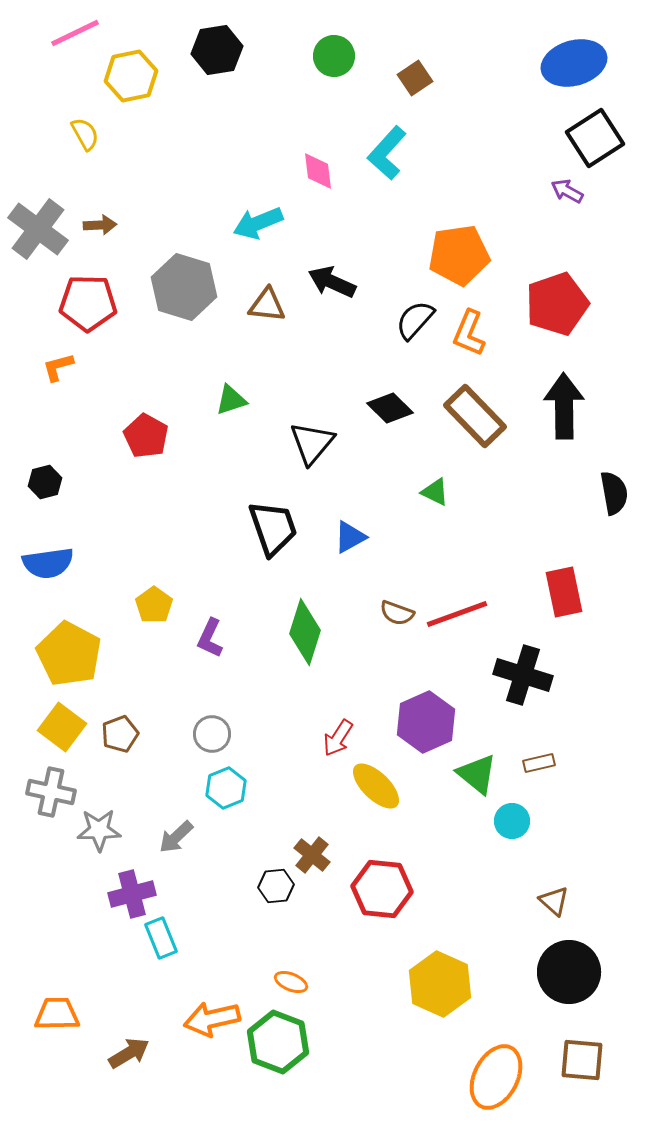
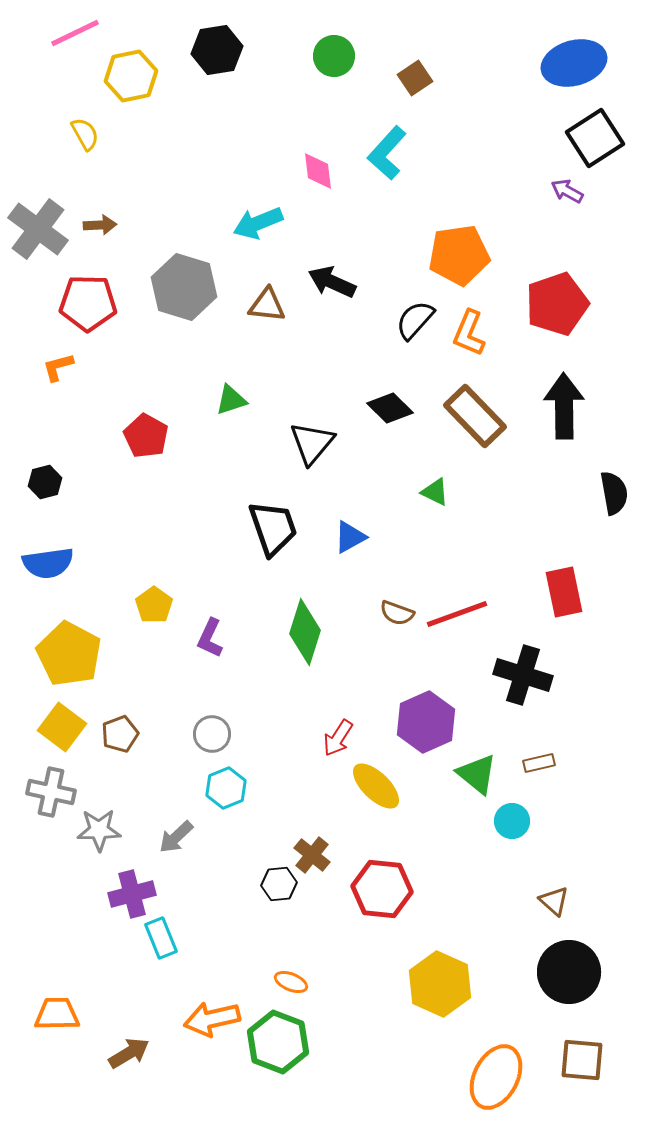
black hexagon at (276, 886): moved 3 px right, 2 px up
